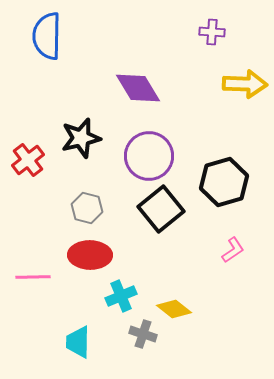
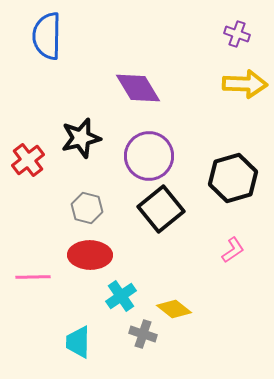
purple cross: moved 25 px right, 2 px down; rotated 15 degrees clockwise
black hexagon: moved 9 px right, 4 px up
cyan cross: rotated 12 degrees counterclockwise
